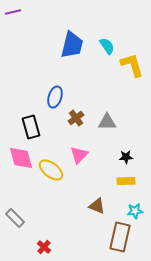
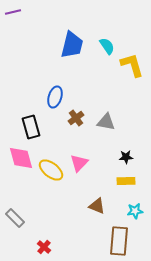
gray triangle: moved 1 px left; rotated 12 degrees clockwise
pink triangle: moved 8 px down
brown rectangle: moved 1 px left, 4 px down; rotated 8 degrees counterclockwise
